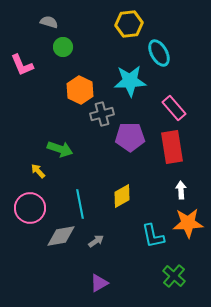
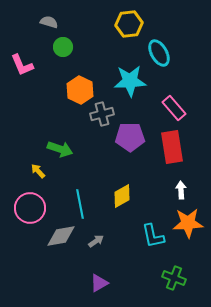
green cross: moved 2 px down; rotated 20 degrees counterclockwise
